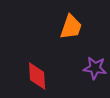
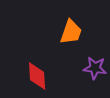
orange trapezoid: moved 5 px down
